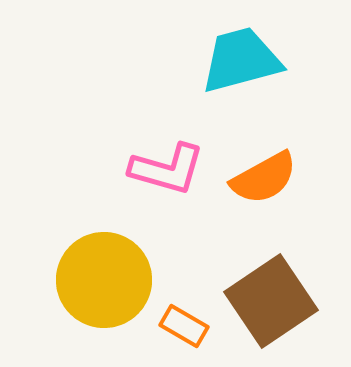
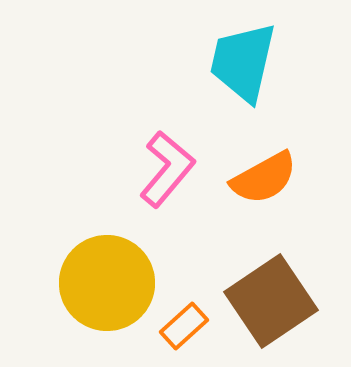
cyan trapezoid: moved 2 px right, 2 px down; rotated 62 degrees counterclockwise
pink L-shape: rotated 66 degrees counterclockwise
yellow circle: moved 3 px right, 3 px down
orange rectangle: rotated 72 degrees counterclockwise
